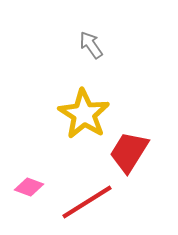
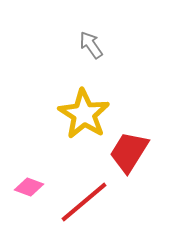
red line: moved 3 px left; rotated 8 degrees counterclockwise
